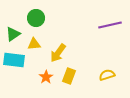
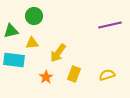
green circle: moved 2 px left, 2 px up
green triangle: moved 2 px left, 3 px up; rotated 21 degrees clockwise
yellow triangle: moved 2 px left, 1 px up
yellow rectangle: moved 5 px right, 2 px up
